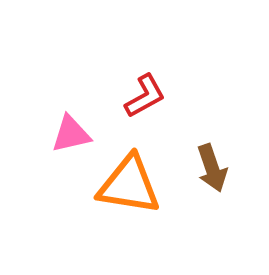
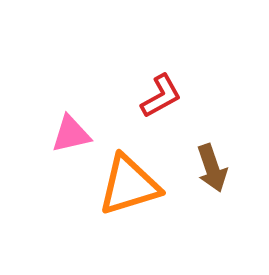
red L-shape: moved 16 px right
orange triangle: rotated 26 degrees counterclockwise
